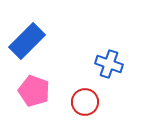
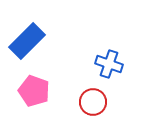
red circle: moved 8 px right
